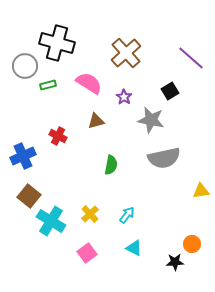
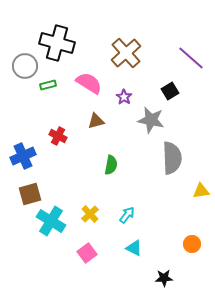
gray semicircle: moved 8 px right; rotated 80 degrees counterclockwise
brown square: moved 1 px right, 2 px up; rotated 35 degrees clockwise
black star: moved 11 px left, 16 px down
